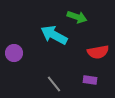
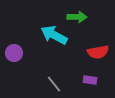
green arrow: rotated 18 degrees counterclockwise
